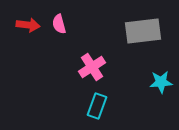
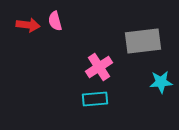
pink semicircle: moved 4 px left, 3 px up
gray rectangle: moved 10 px down
pink cross: moved 7 px right
cyan rectangle: moved 2 px left, 7 px up; rotated 65 degrees clockwise
